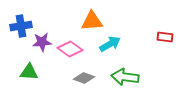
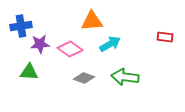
purple star: moved 2 px left, 2 px down
